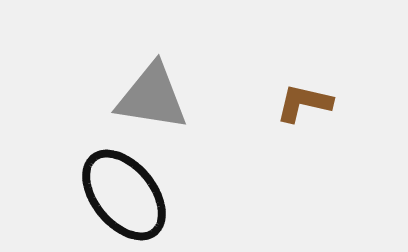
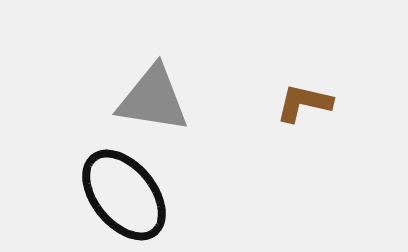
gray triangle: moved 1 px right, 2 px down
